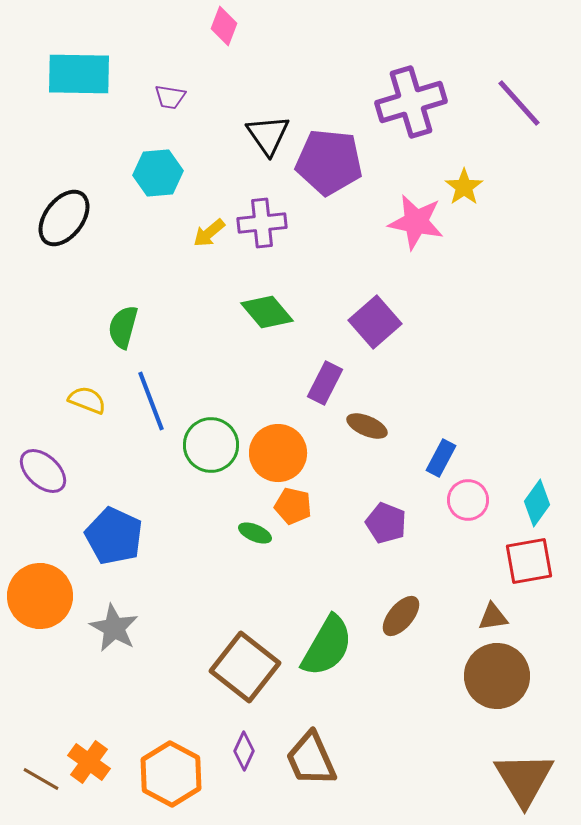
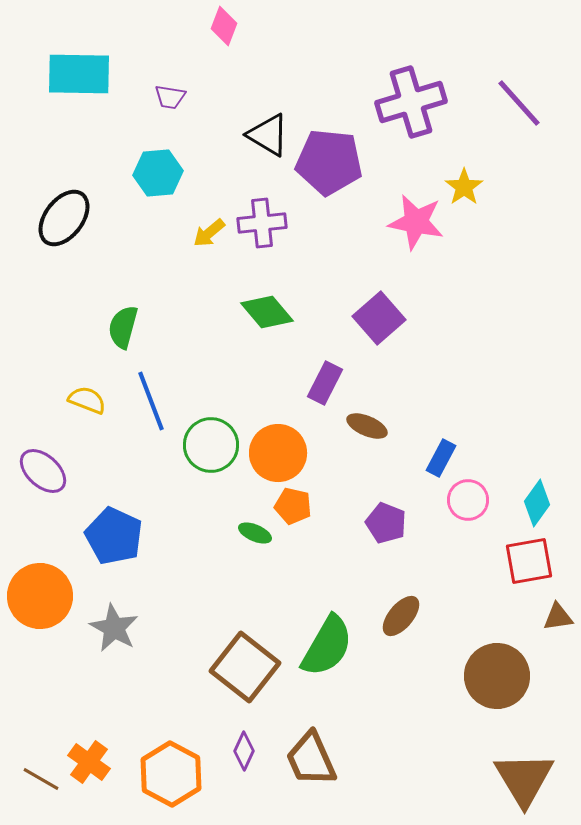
black triangle at (268, 135): rotated 24 degrees counterclockwise
purple square at (375, 322): moved 4 px right, 4 px up
brown triangle at (493, 617): moved 65 px right
